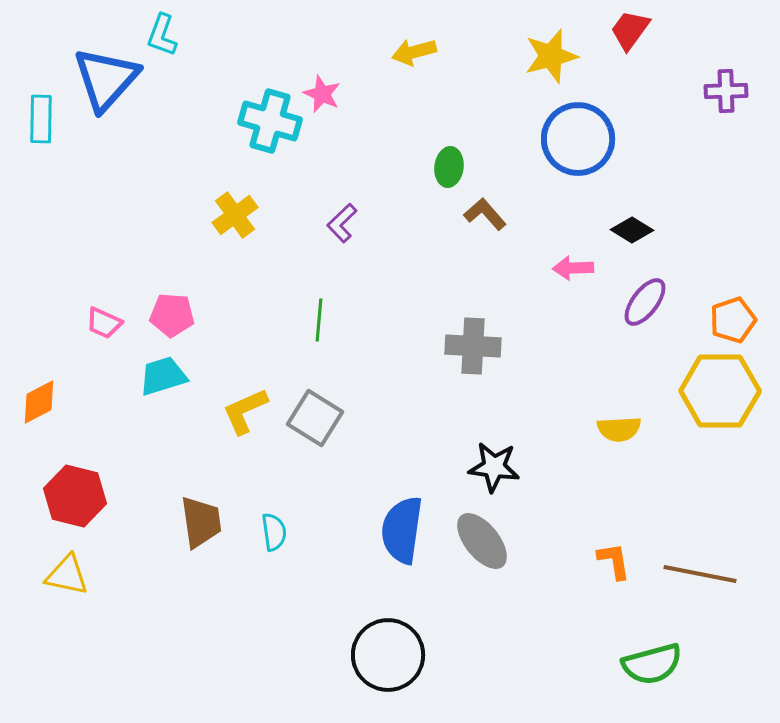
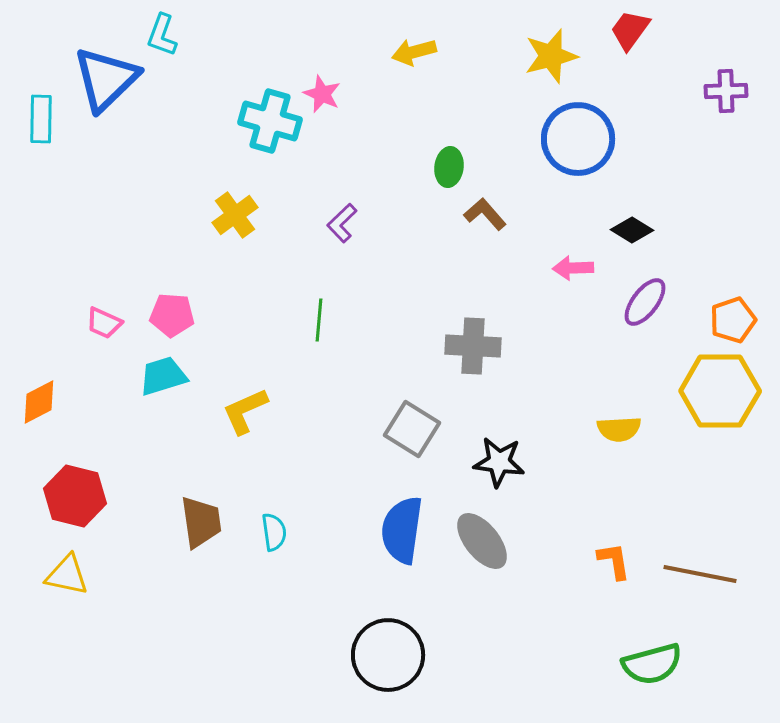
blue triangle: rotated 4 degrees clockwise
gray square: moved 97 px right, 11 px down
black star: moved 5 px right, 5 px up
